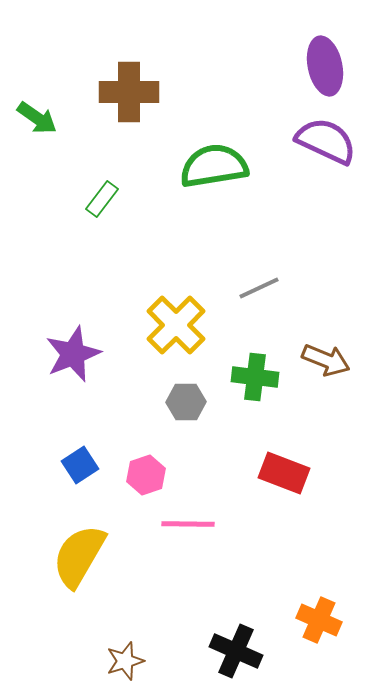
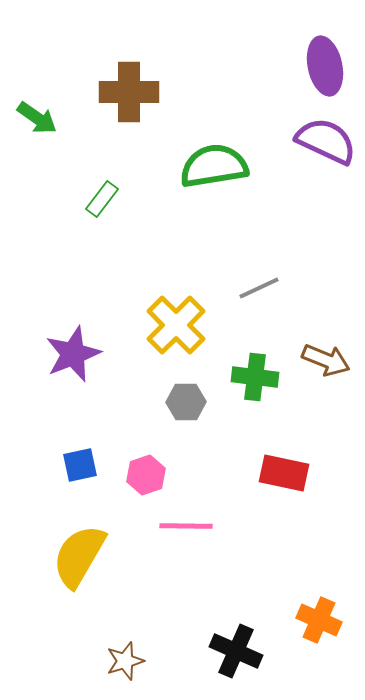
blue square: rotated 21 degrees clockwise
red rectangle: rotated 9 degrees counterclockwise
pink line: moved 2 px left, 2 px down
